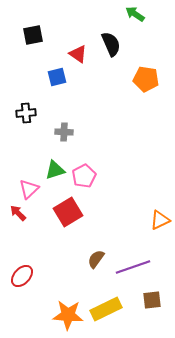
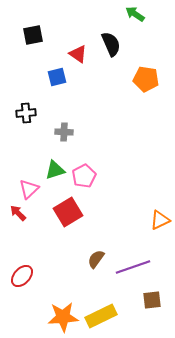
yellow rectangle: moved 5 px left, 7 px down
orange star: moved 5 px left, 2 px down; rotated 8 degrees counterclockwise
